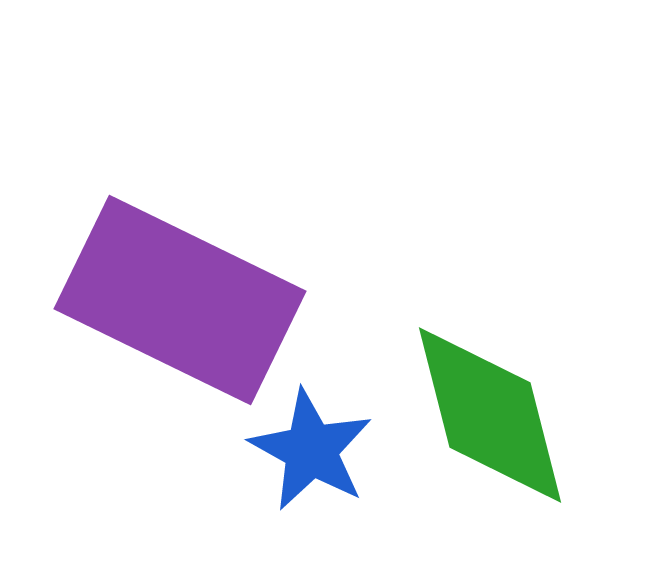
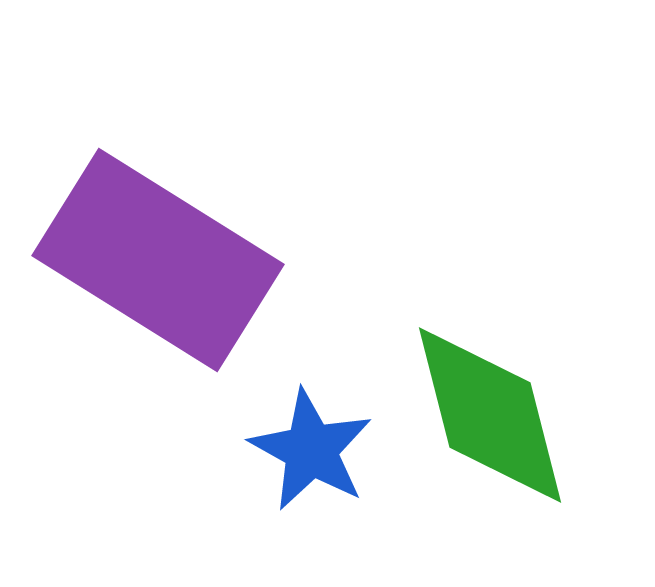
purple rectangle: moved 22 px left, 40 px up; rotated 6 degrees clockwise
